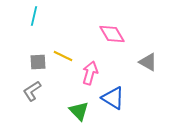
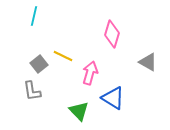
pink diamond: rotated 48 degrees clockwise
gray square: moved 1 px right, 2 px down; rotated 36 degrees counterclockwise
gray L-shape: rotated 65 degrees counterclockwise
